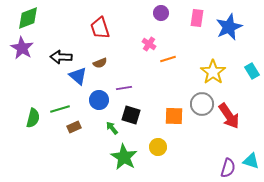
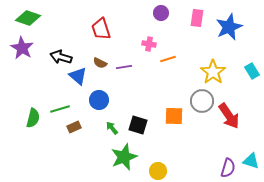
green diamond: rotated 40 degrees clockwise
red trapezoid: moved 1 px right, 1 px down
pink cross: rotated 24 degrees counterclockwise
black arrow: rotated 15 degrees clockwise
brown semicircle: rotated 48 degrees clockwise
purple line: moved 21 px up
gray circle: moved 3 px up
black square: moved 7 px right, 10 px down
yellow circle: moved 24 px down
green star: rotated 20 degrees clockwise
